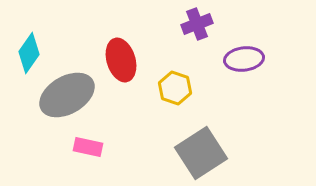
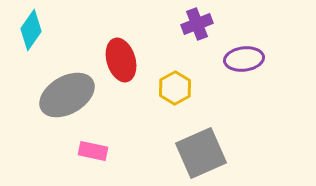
cyan diamond: moved 2 px right, 23 px up
yellow hexagon: rotated 12 degrees clockwise
pink rectangle: moved 5 px right, 4 px down
gray square: rotated 9 degrees clockwise
